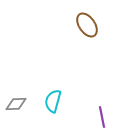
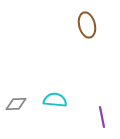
brown ellipse: rotated 20 degrees clockwise
cyan semicircle: moved 2 px right, 1 px up; rotated 80 degrees clockwise
